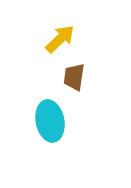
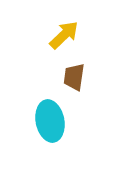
yellow arrow: moved 4 px right, 4 px up
